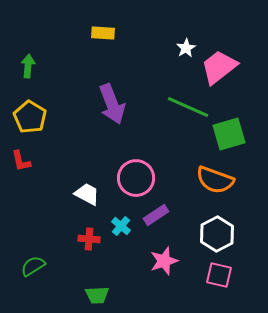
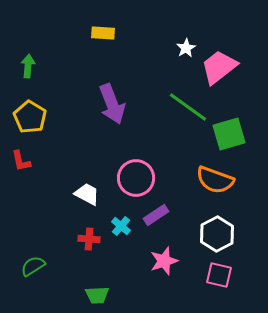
green line: rotated 12 degrees clockwise
